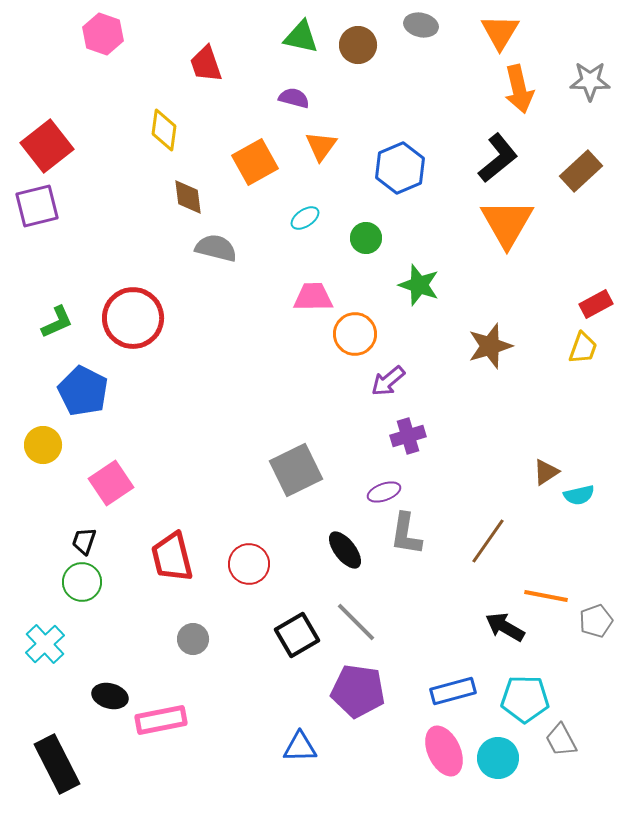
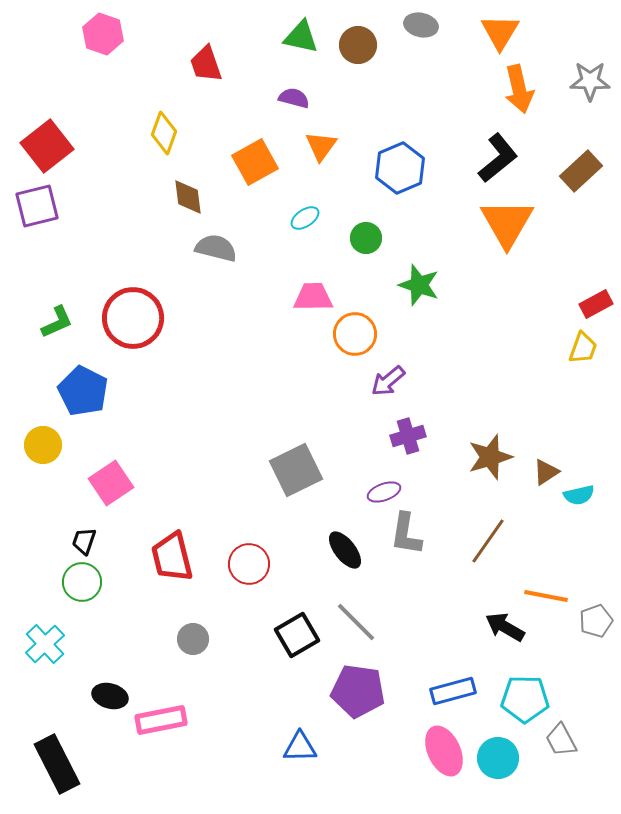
yellow diamond at (164, 130): moved 3 px down; rotated 12 degrees clockwise
brown star at (490, 346): moved 111 px down
